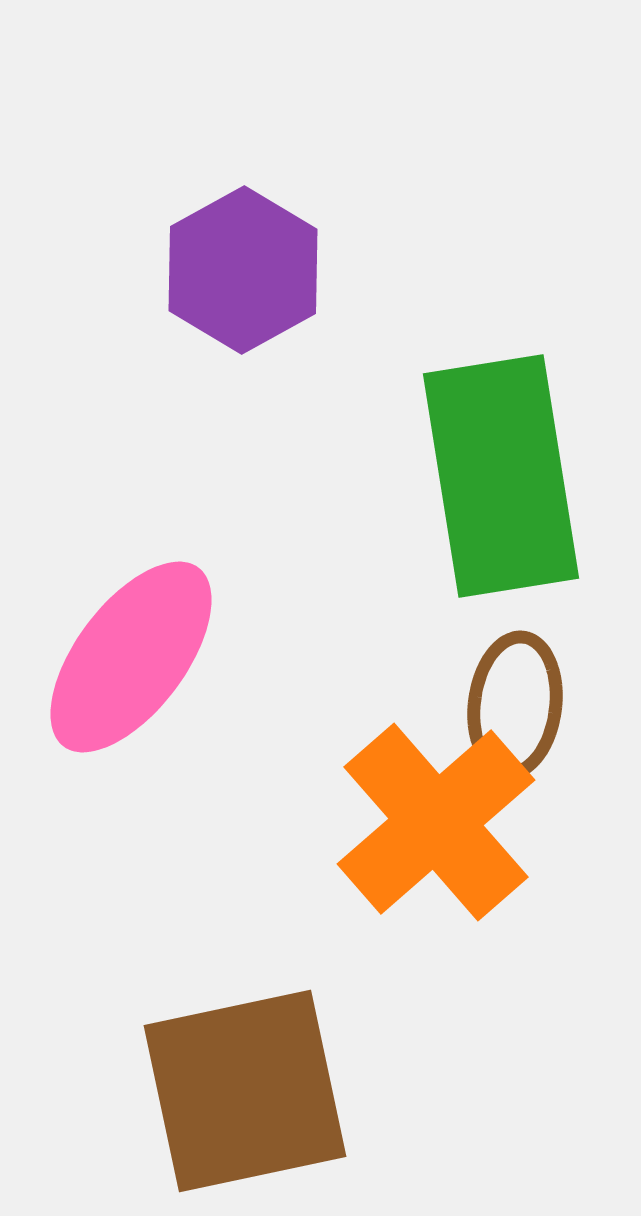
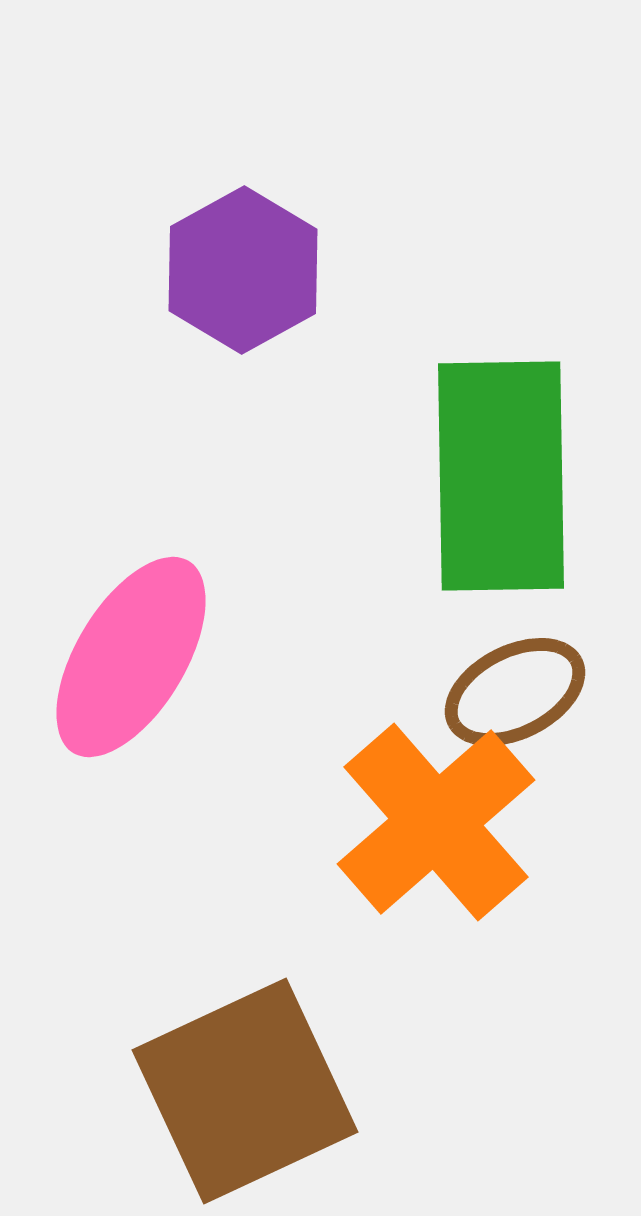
green rectangle: rotated 8 degrees clockwise
pink ellipse: rotated 6 degrees counterclockwise
brown ellipse: moved 13 px up; rotated 56 degrees clockwise
brown square: rotated 13 degrees counterclockwise
